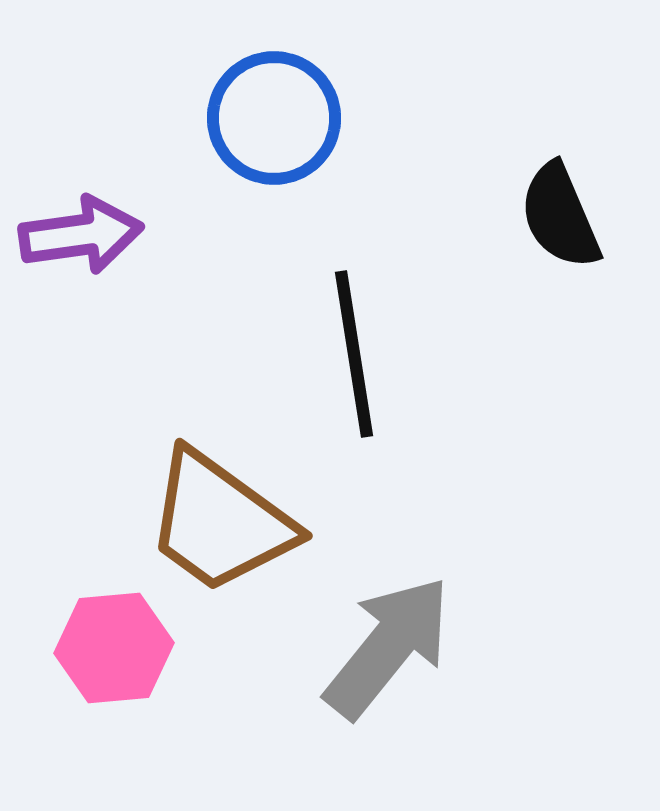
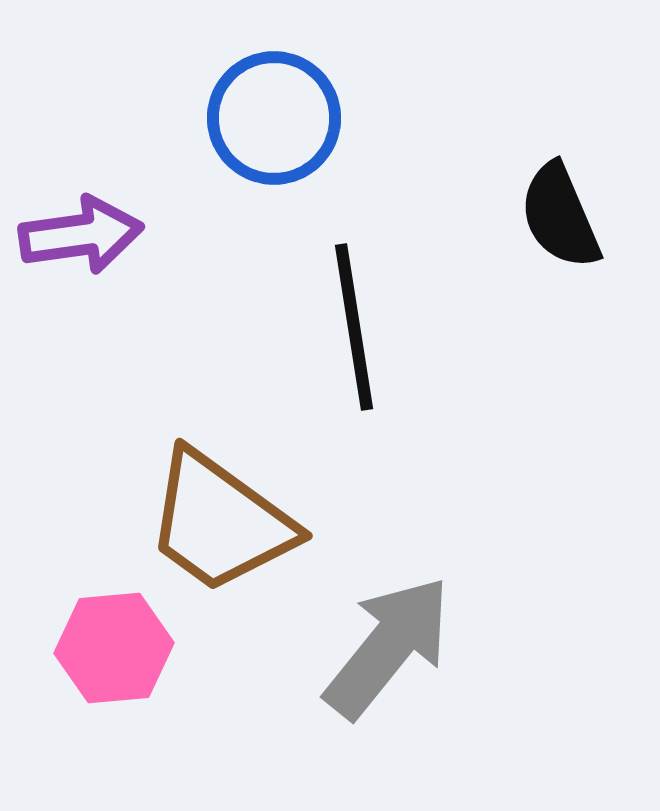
black line: moved 27 px up
